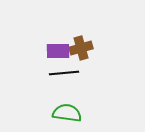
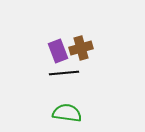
purple rectangle: rotated 70 degrees clockwise
